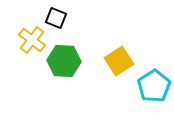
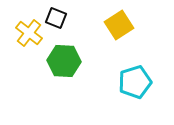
yellow cross: moved 3 px left, 7 px up
yellow square: moved 36 px up
cyan pentagon: moved 19 px left, 4 px up; rotated 16 degrees clockwise
